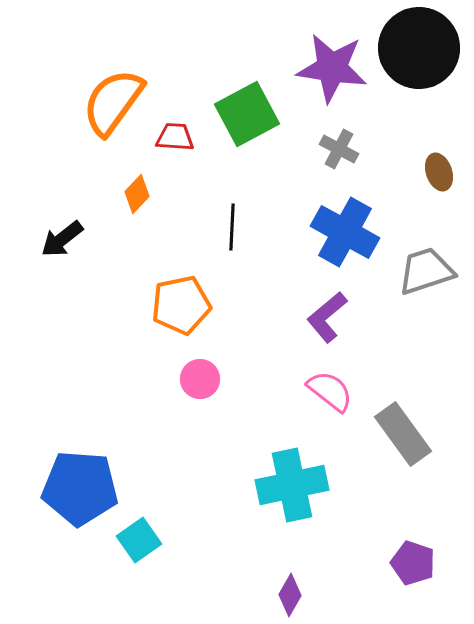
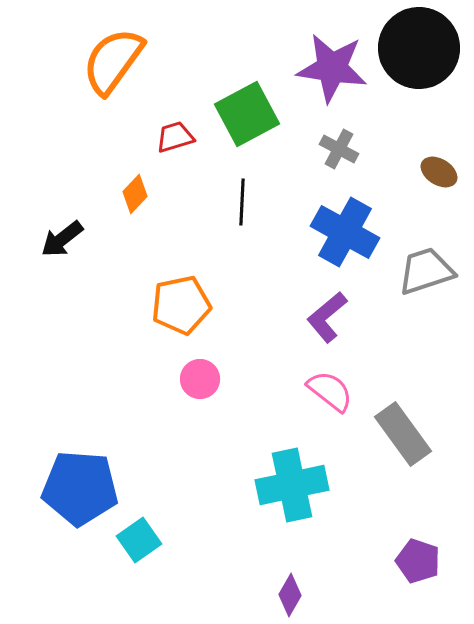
orange semicircle: moved 41 px up
red trapezoid: rotated 21 degrees counterclockwise
brown ellipse: rotated 39 degrees counterclockwise
orange diamond: moved 2 px left
black line: moved 10 px right, 25 px up
purple pentagon: moved 5 px right, 2 px up
